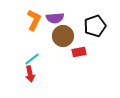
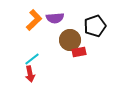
orange L-shape: rotated 20 degrees clockwise
brown circle: moved 7 px right, 4 px down
